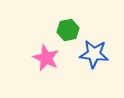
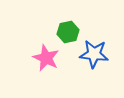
green hexagon: moved 2 px down
